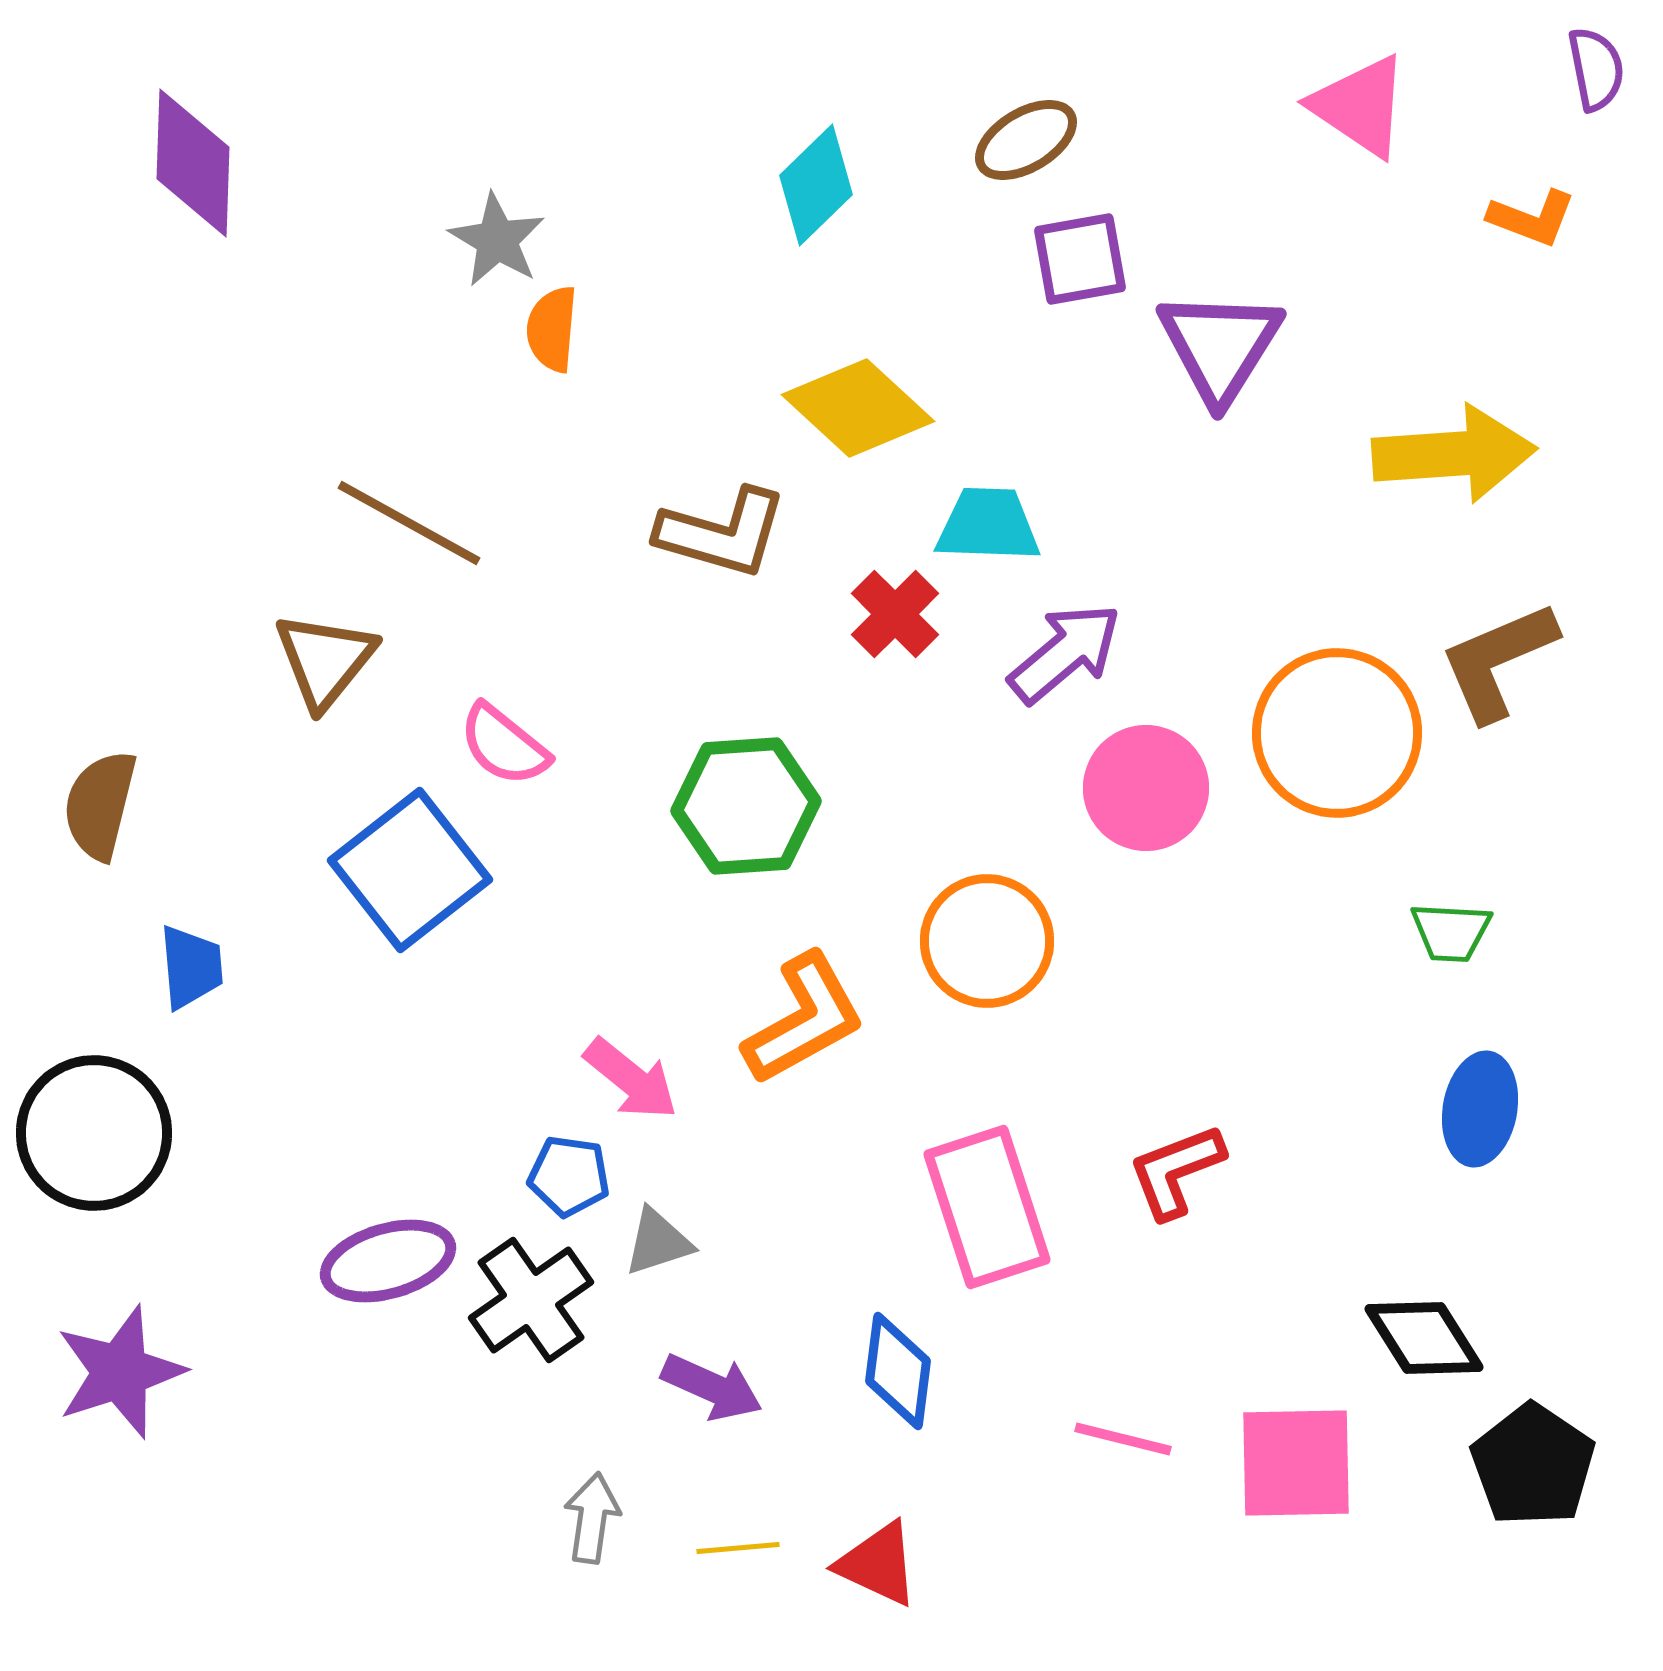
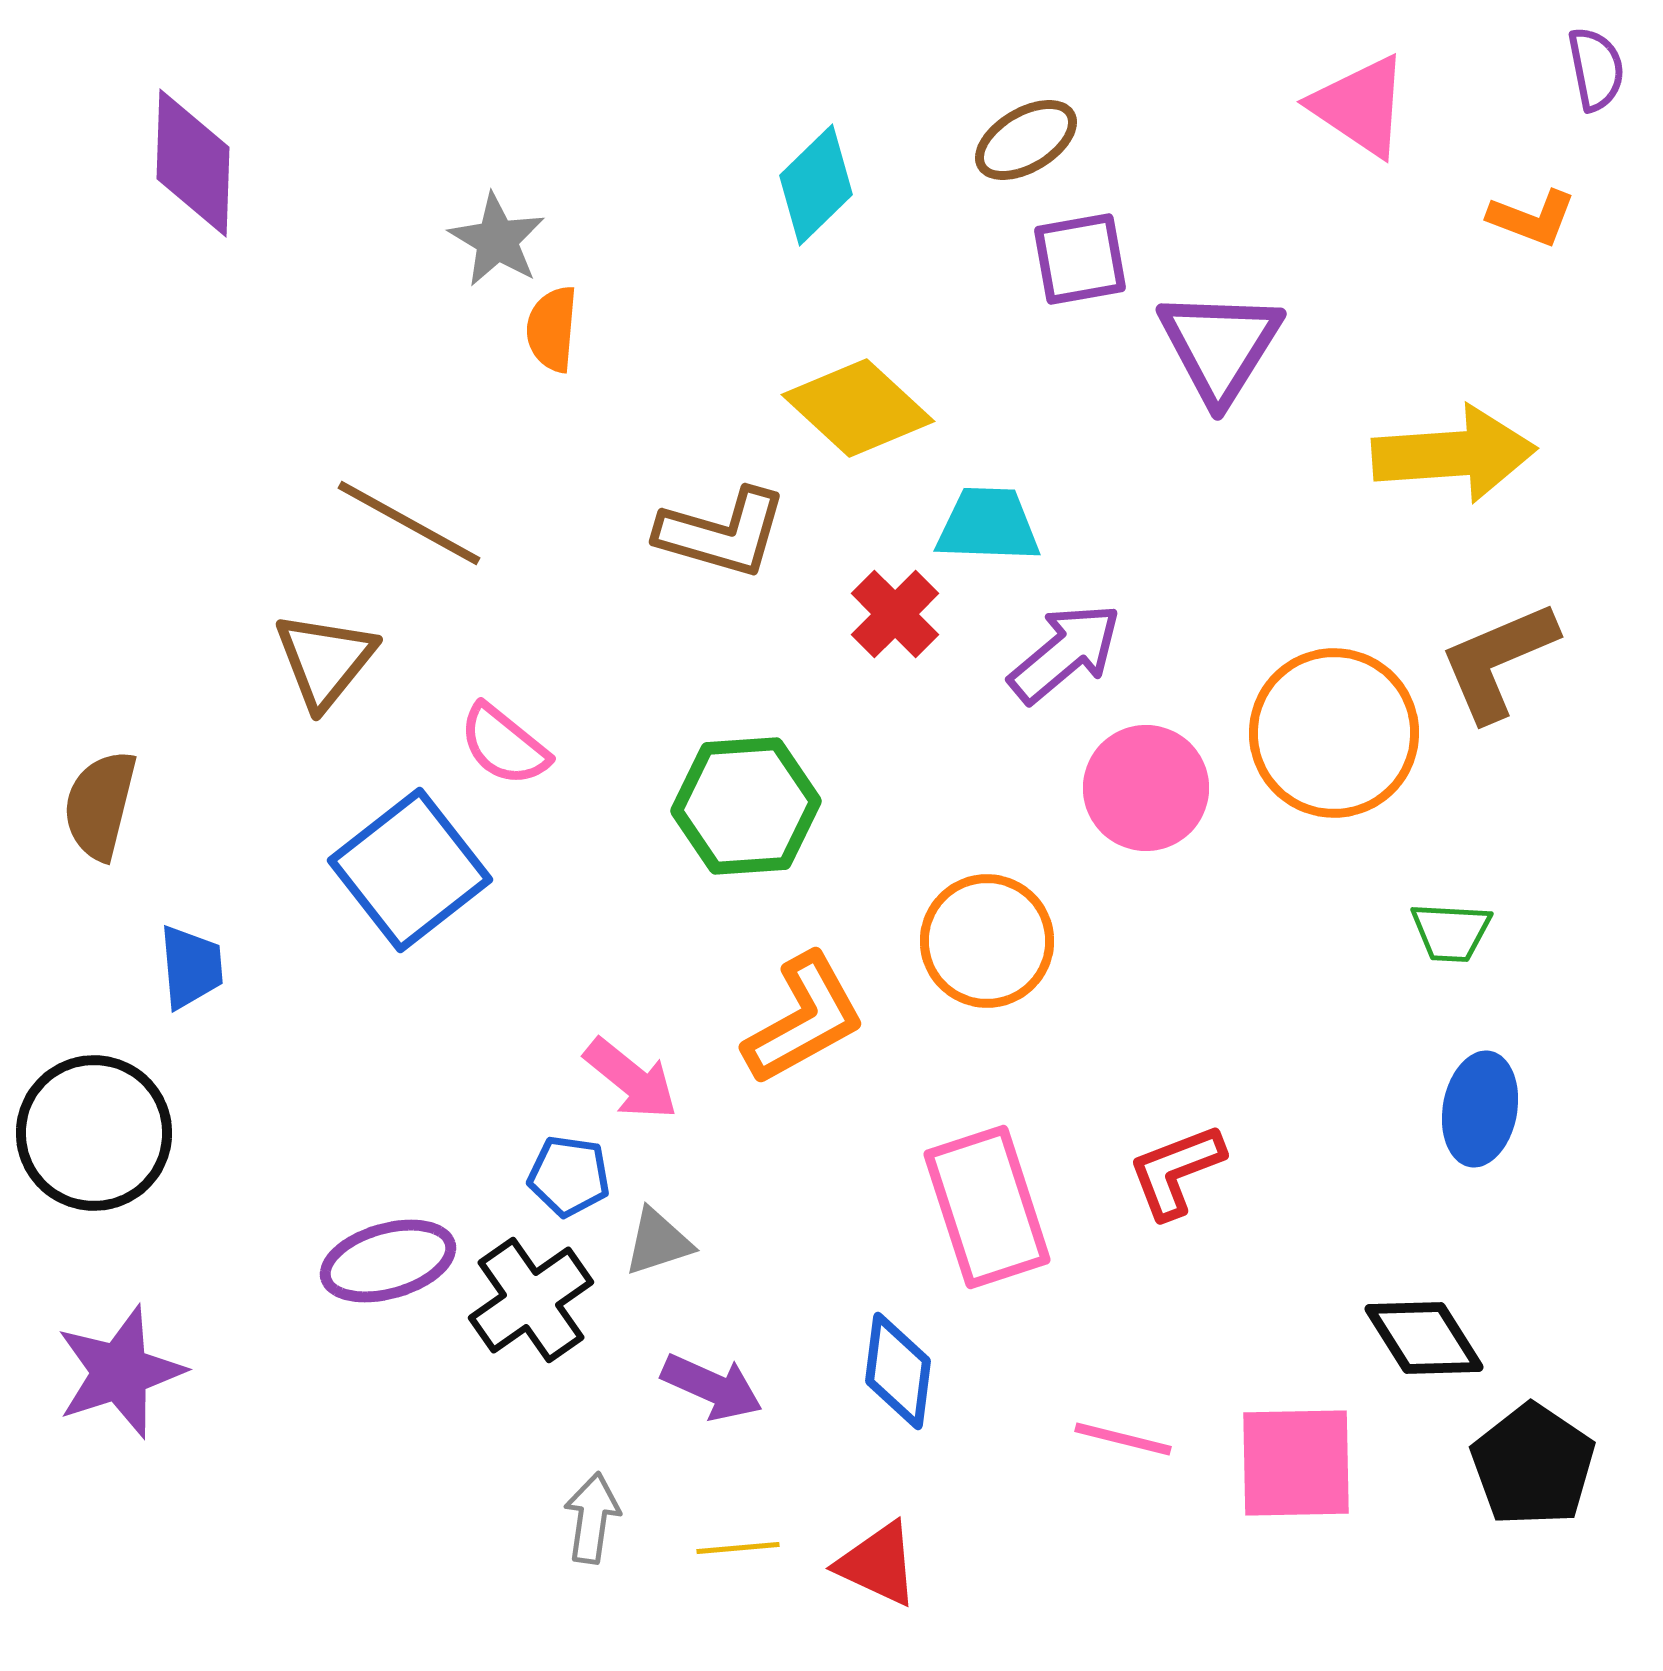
orange circle at (1337, 733): moved 3 px left
